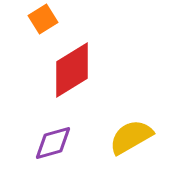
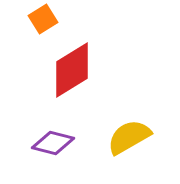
yellow semicircle: moved 2 px left
purple diamond: rotated 30 degrees clockwise
